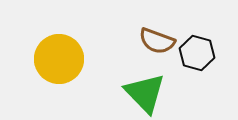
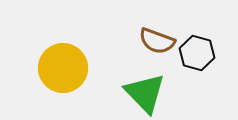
yellow circle: moved 4 px right, 9 px down
